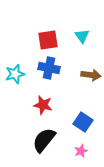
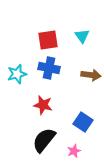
cyan star: moved 2 px right
pink star: moved 7 px left
